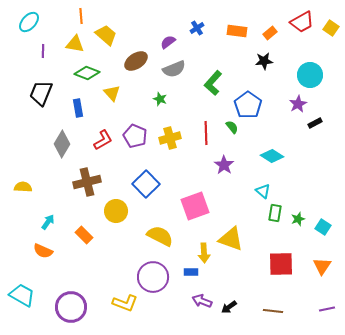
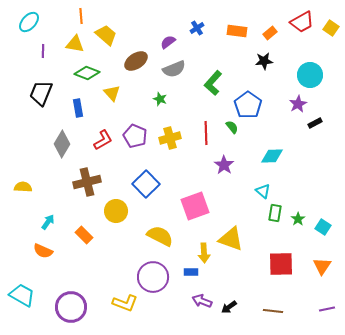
cyan diamond at (272, 156): rotated 35 degrees counterclockwise
green star at (298, 219): rotated 16 degrees counterclockwise
